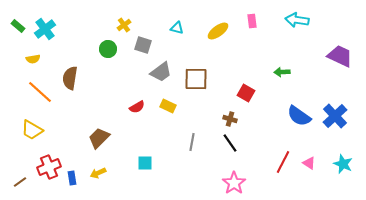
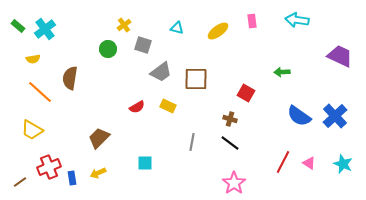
black line: rotated 18 degrees counterclockwise
